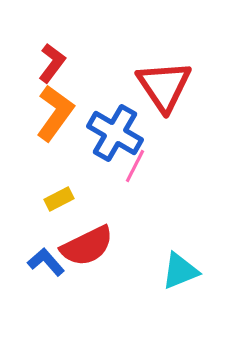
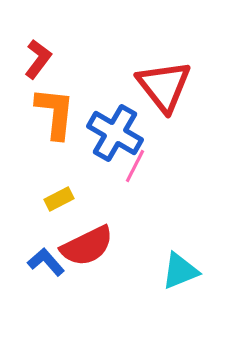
red L-shape: moved 14 px left, 4 px up
red triangle: rotated 4 degrees counterclockwise
orange L-shape: rotated 30 degrees counterclockwise
